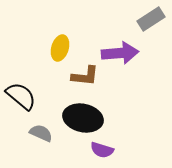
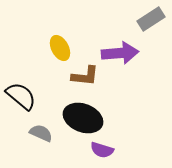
yellow ellipse: rotated 45 degrees counterclockwise
black ellipse: rotated 9 degrees clockwise
